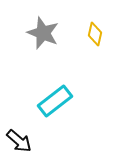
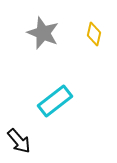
yellow diamond: moved 1 px left
black arrow: rotated 8 degrees clockwise
